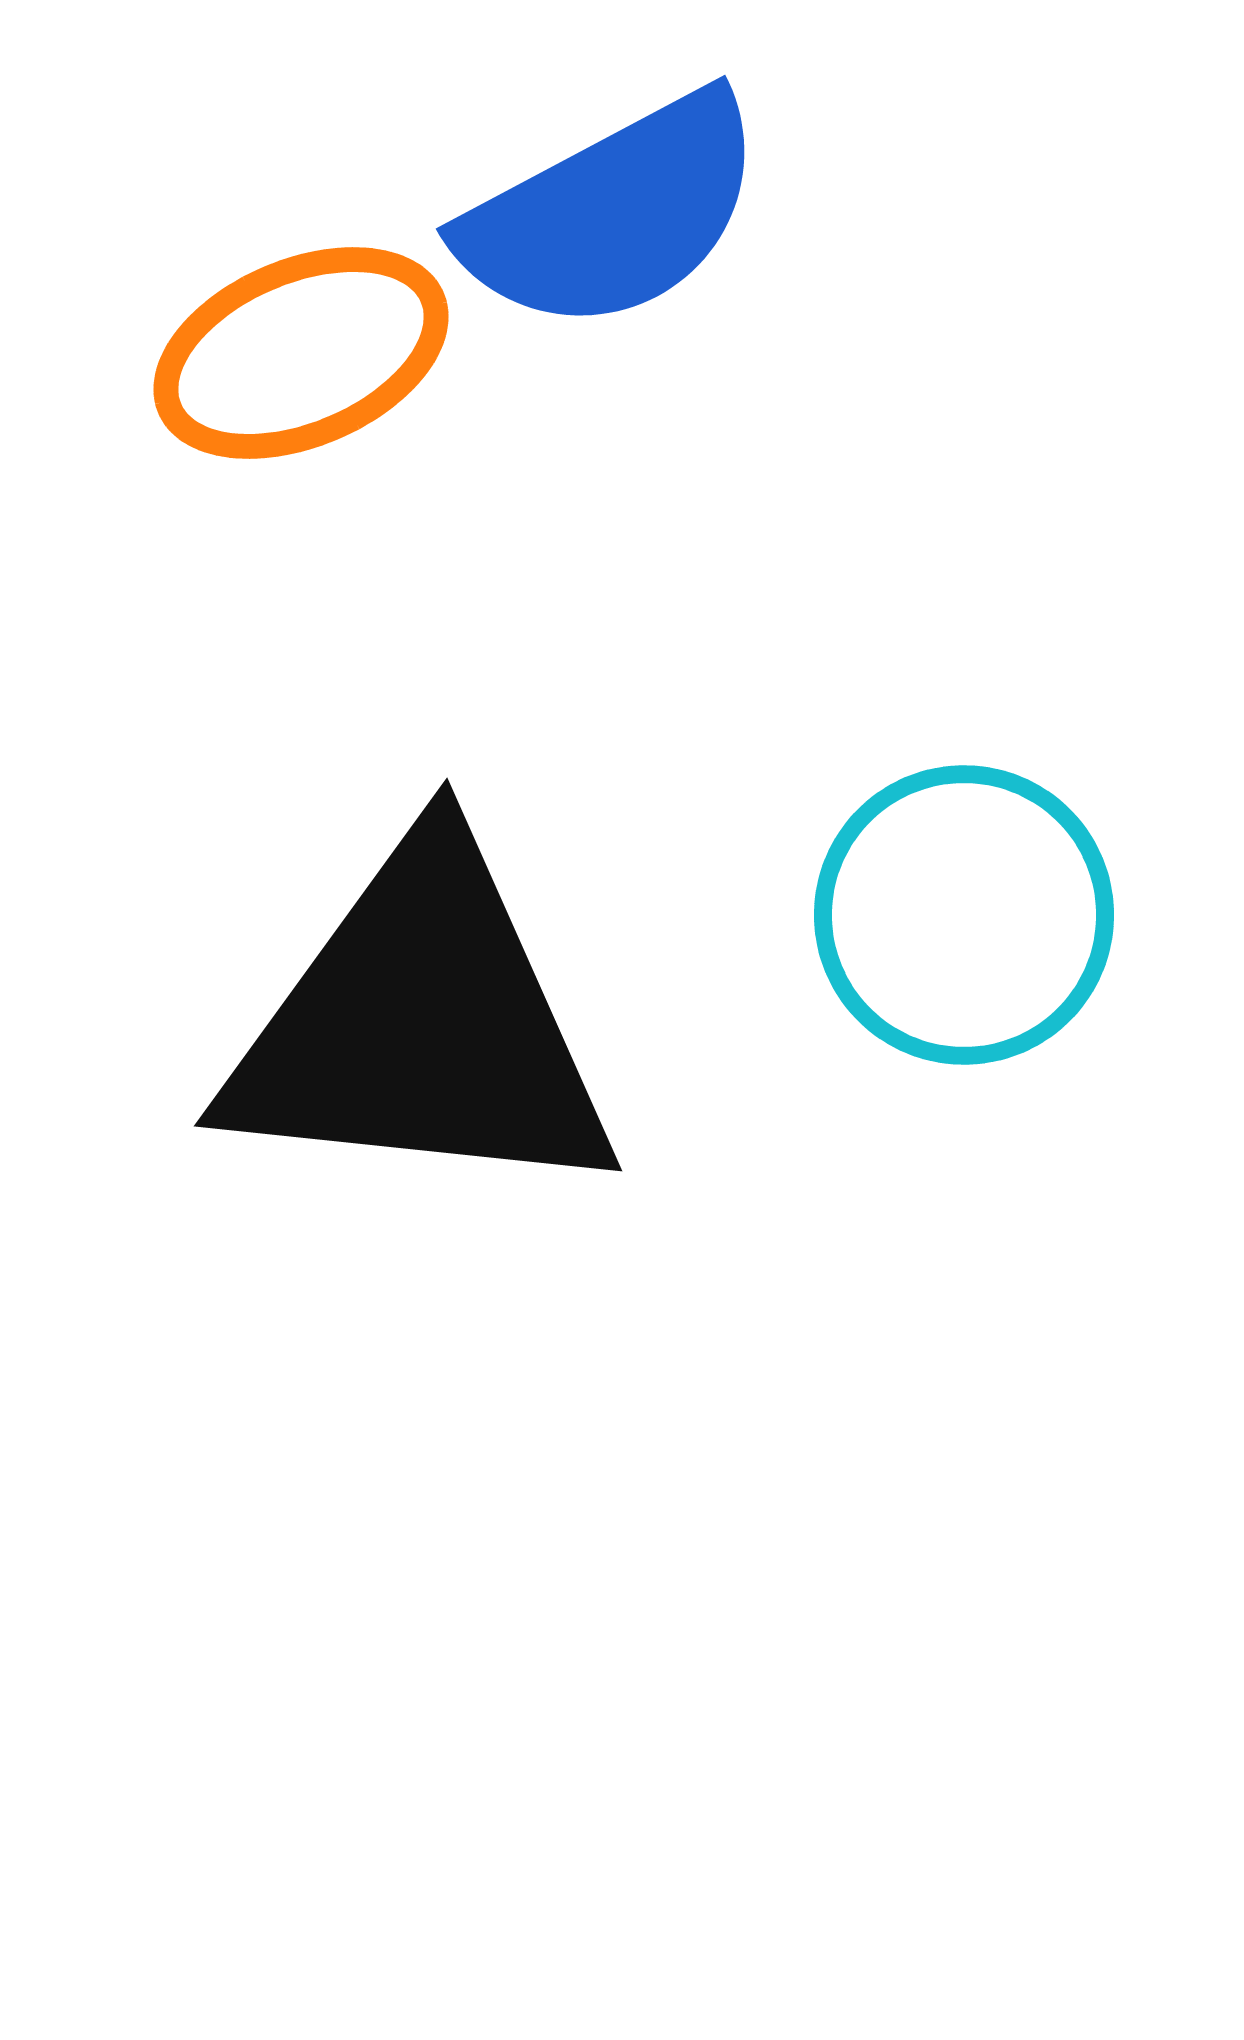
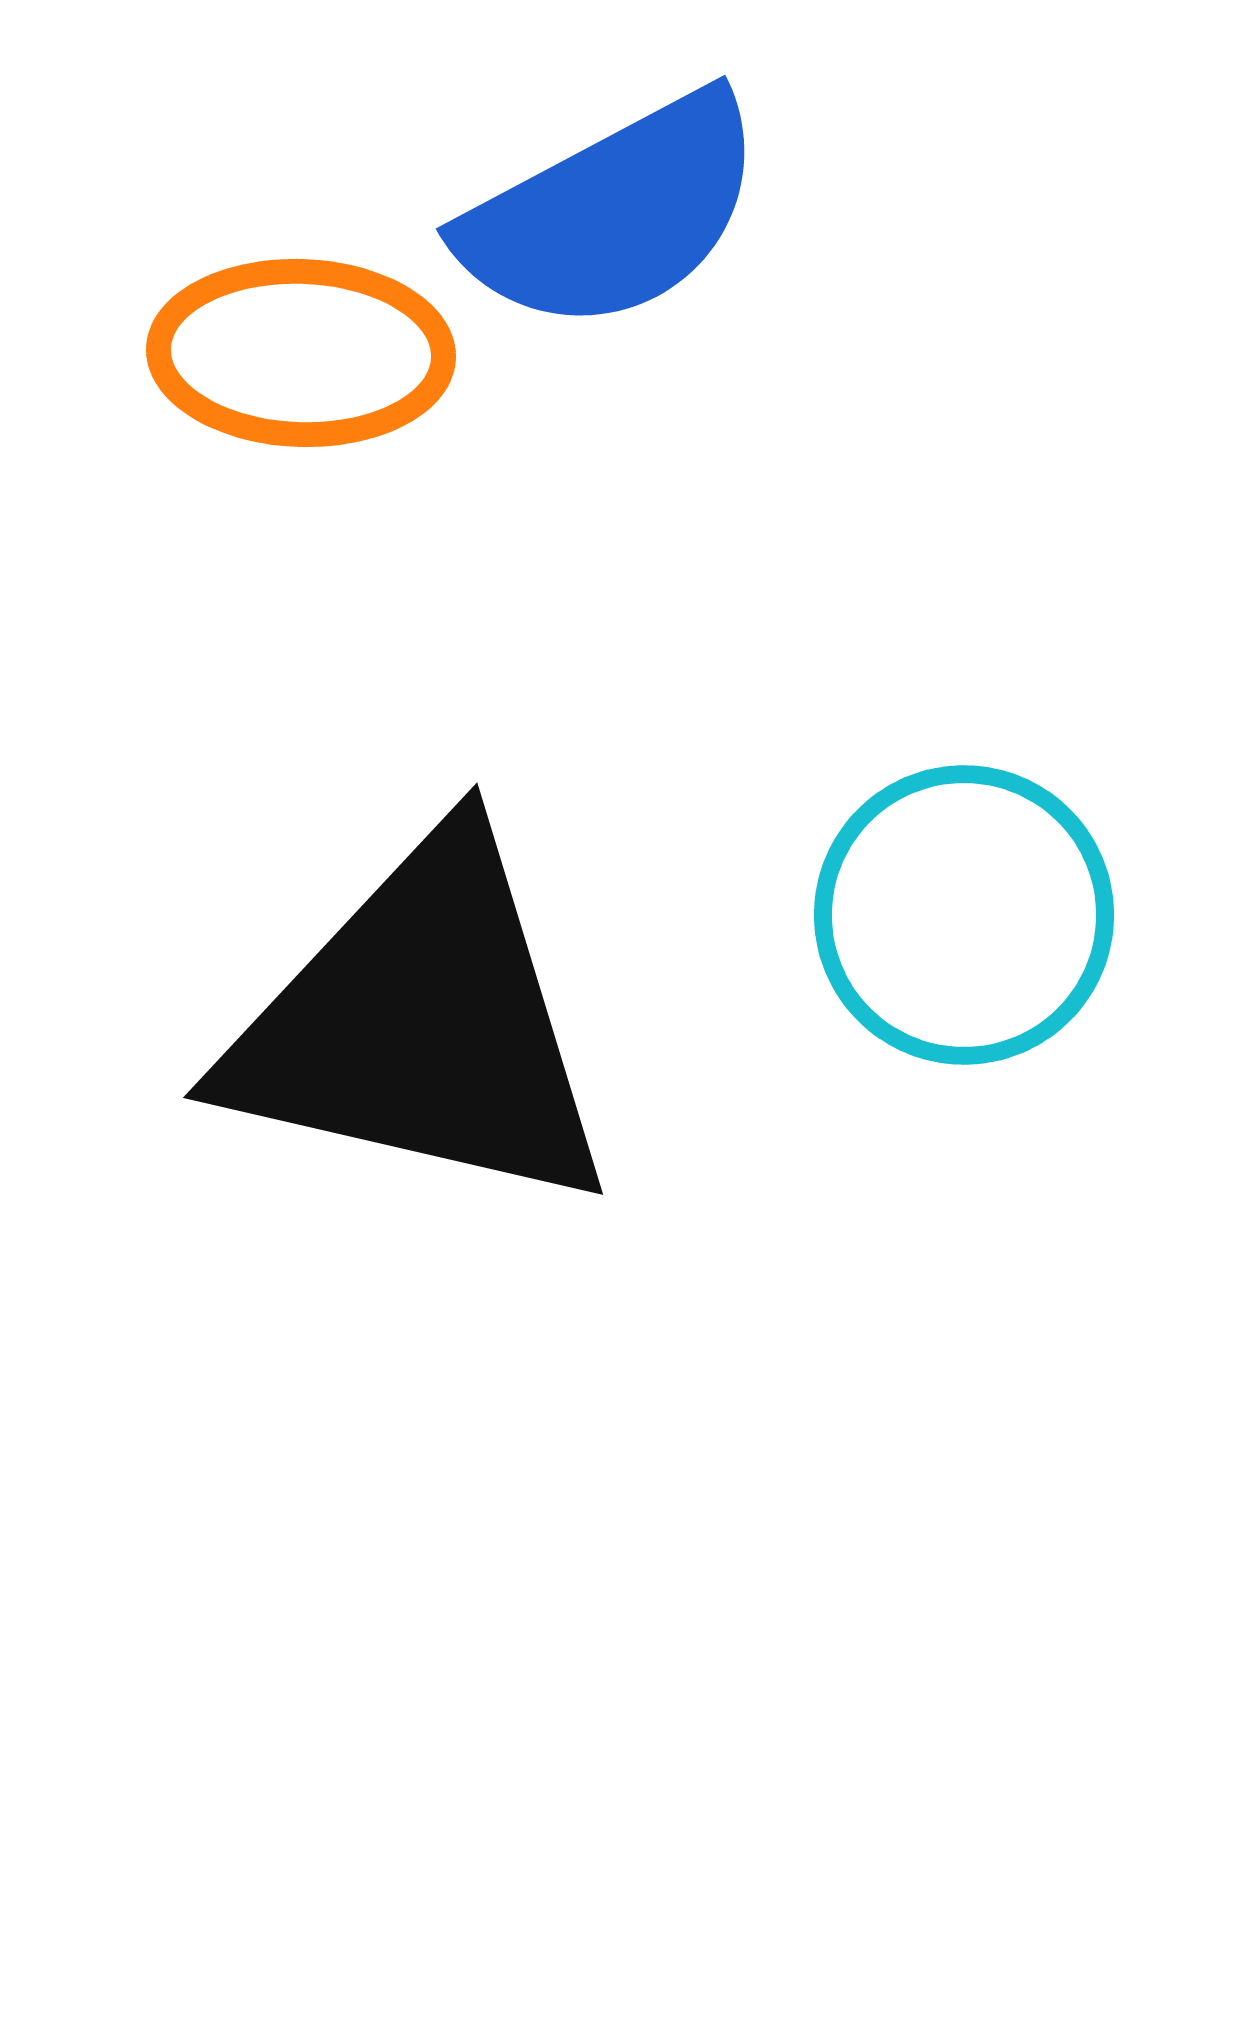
orange ellipse: rotated 25 degrees clockwise
black triangle: rotated 7 degrees clockwise
